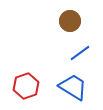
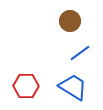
red hexagon: rotated 20 degrees clockwise
